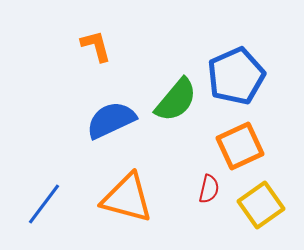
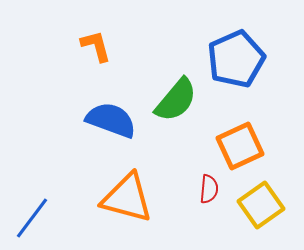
blue pentagon: moved 17 px up
blue semicircle: rotated 45 degrees clockwise
red semicircle: rotated 8 degrees counterclockwise
blue line: moved 12 px left, 14 px down
